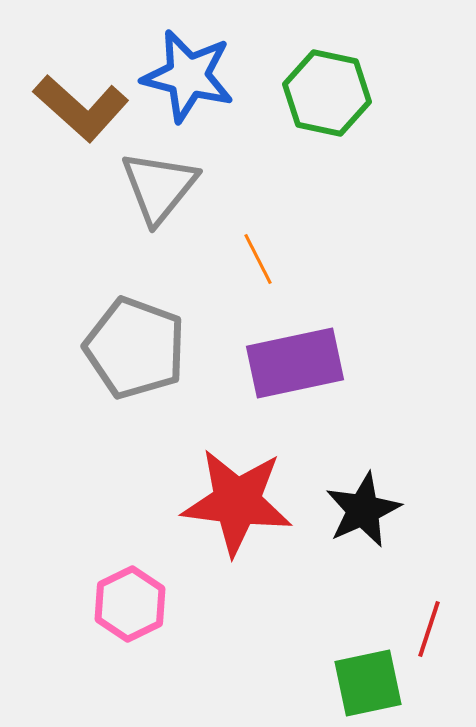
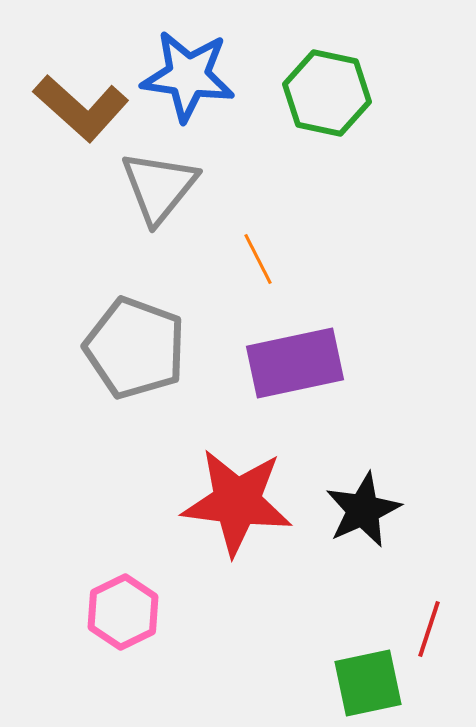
blue star: rotated 6 degrees counterclockwise
pink hexagon: moved 7 px left, 8 px down
